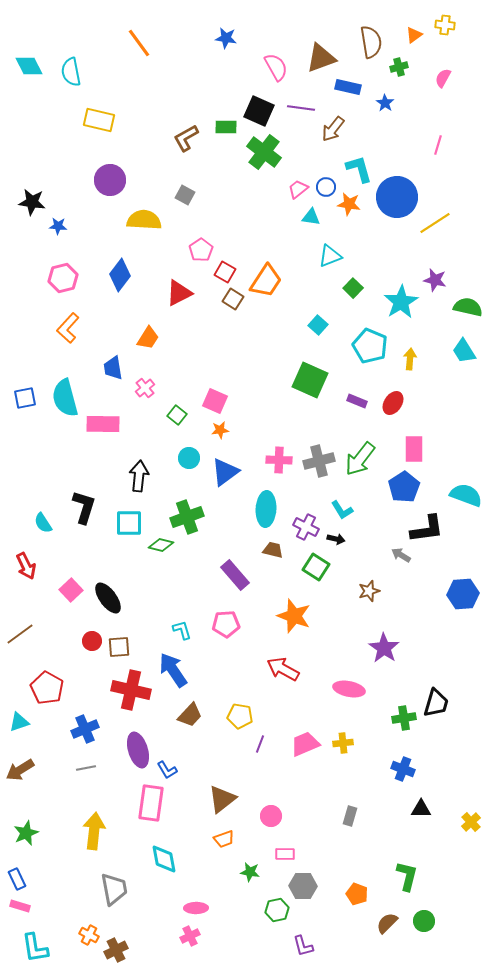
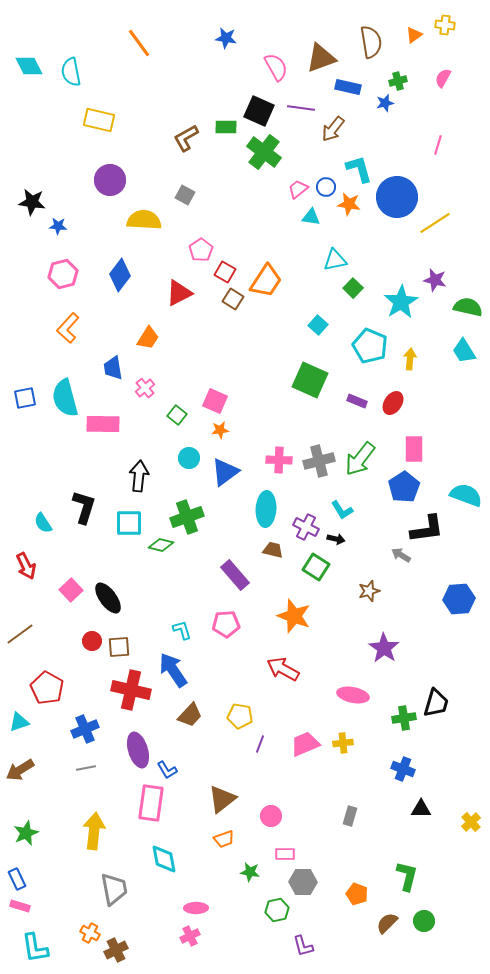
green cross at (399, 67): moved 1 px left, 14 px down
blue star at (385, 103): rotated 24 degrees clockwise
cyan triangle at (330, 256): moved 5 px right, 4 px down; rotated 10 degrees clockwise
pink hexagon at (63, 278): moved 4 px up
blue hexagon at (463, 594): moved 4 px left, 5 px down
pink ellipse at (349, 689): moved 4 px right, 6 px down
gray hexagon at (303, 886): moved 4 px up
orange cross at (89, 935): moved 1 px right, 2 px up
